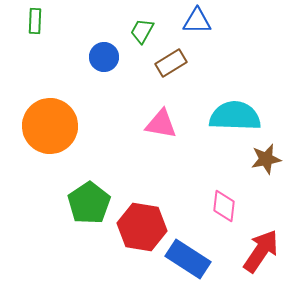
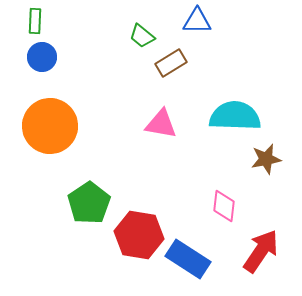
green trapezoid: moved 5 px down; rotated 80 degrees counterclockwise
blue circle: moved 62 px left
red hexagon: moved 3 px left, 8 px down
